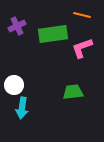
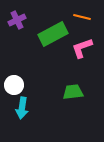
orange line: moved 2 px down
purple cross: moved 6 px up
green rectangle: rotated 20 degrees counterclockwise
